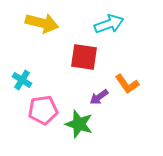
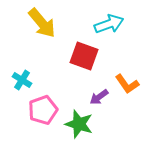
yellow arrow: rotated 36 degrees clockwise
red square: moved 1 px up; rotated 12 degrees clockwise
pink pentagon: rotated 12 degrees counterclockwise
